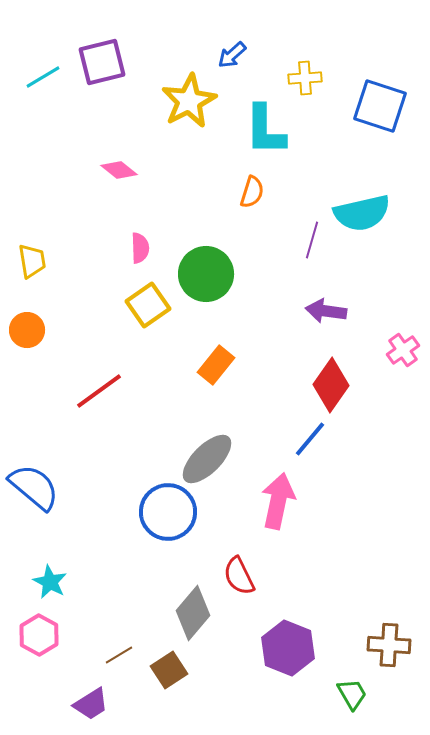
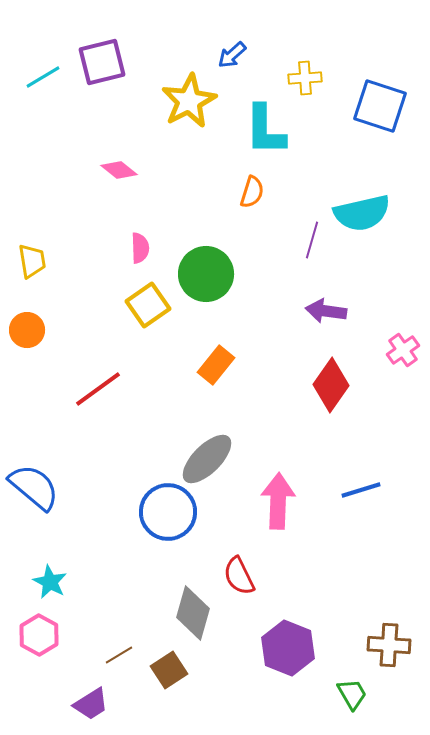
red line: moved 1 px left, 2 px up
blue line: moved 51 px right, 51 px down; rotated 33 degrees clockwise
pink arrow: rotated 10 degrees counterclockwise
gray diamond: rotated 24 degrees counterclockwise
